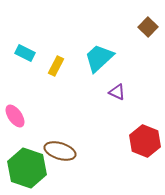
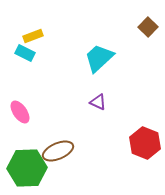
yellow rectangle: moved 23 px left, 30 px up; rotated 42 degrees clockwise
purple triangle: moved 19 px left, 10 px down
pink ellipse: moved 5 px right, 4 px up
red hexagon: moved 2 px down
brown ellipse: moved 2 px left; rotated 40 degrees counterclockwise
green hexagon: rotated 21 degrees counterclockwise
